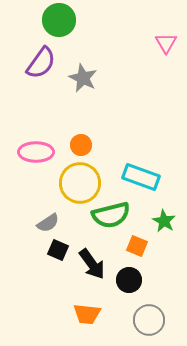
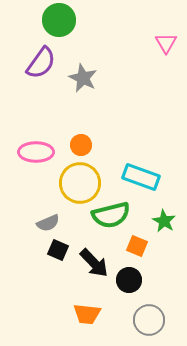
gray semicircle: rotated 10 degrees clockwise
black arrow: moved 2 px right, 1 px up; rotated 8 degrees counterclockwise
